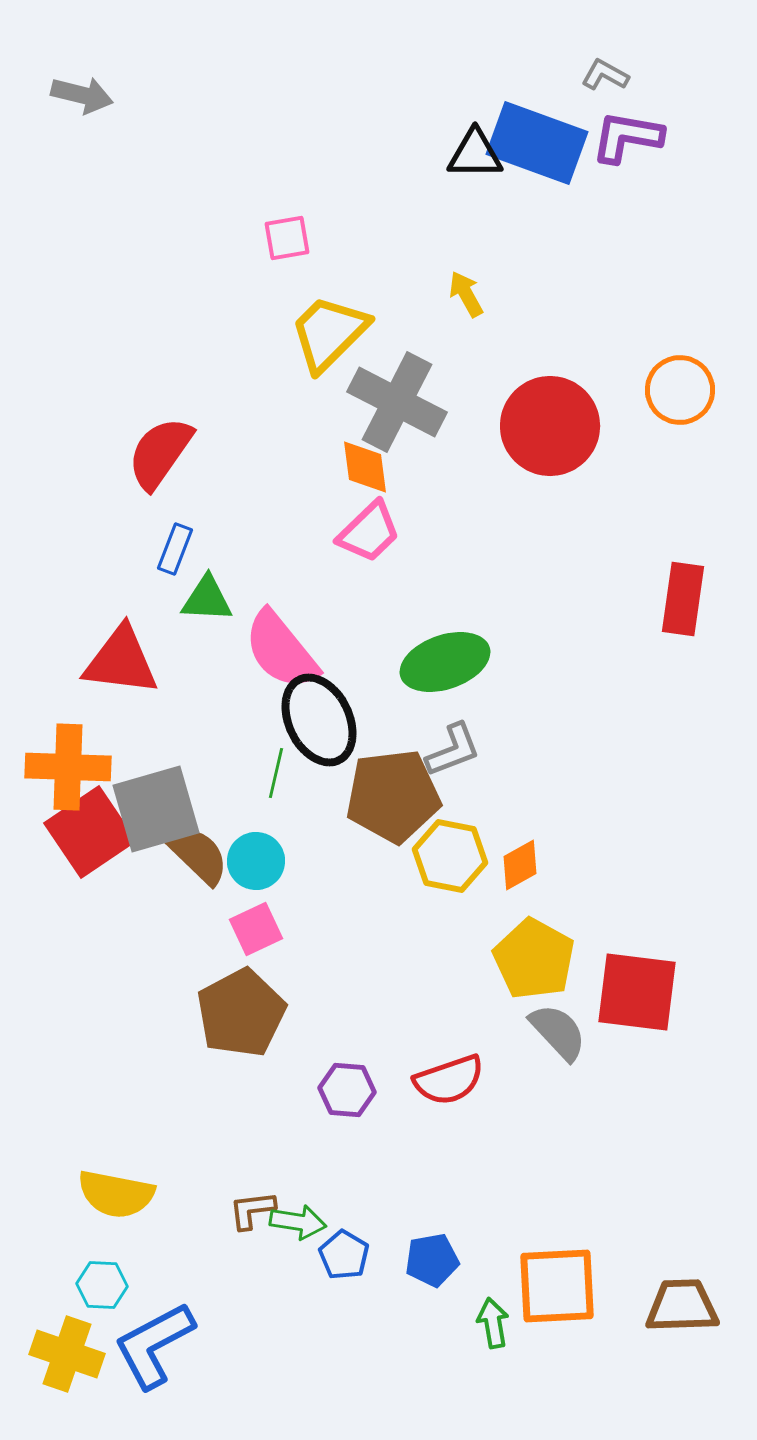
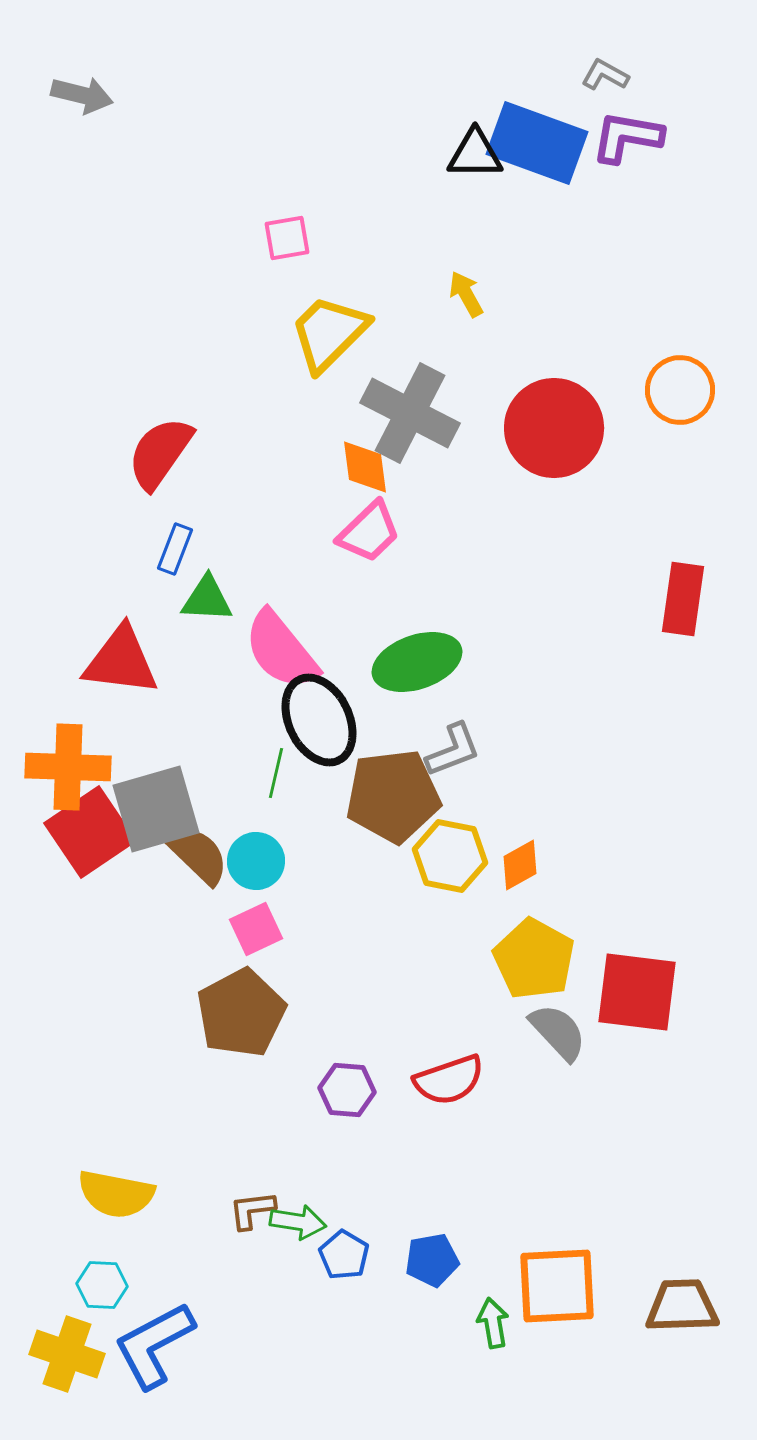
gray cross at (397, 402): moved 13 px right, 11 px down
red circle at (550, 426): moved 4 px right, 2 px down
green ellipse at (445, 662): moved 28 px left
